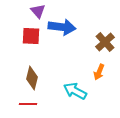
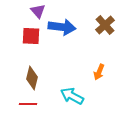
brown cross: moved 17 px up
cyan arrow: moved 3 px left, 5 px down
